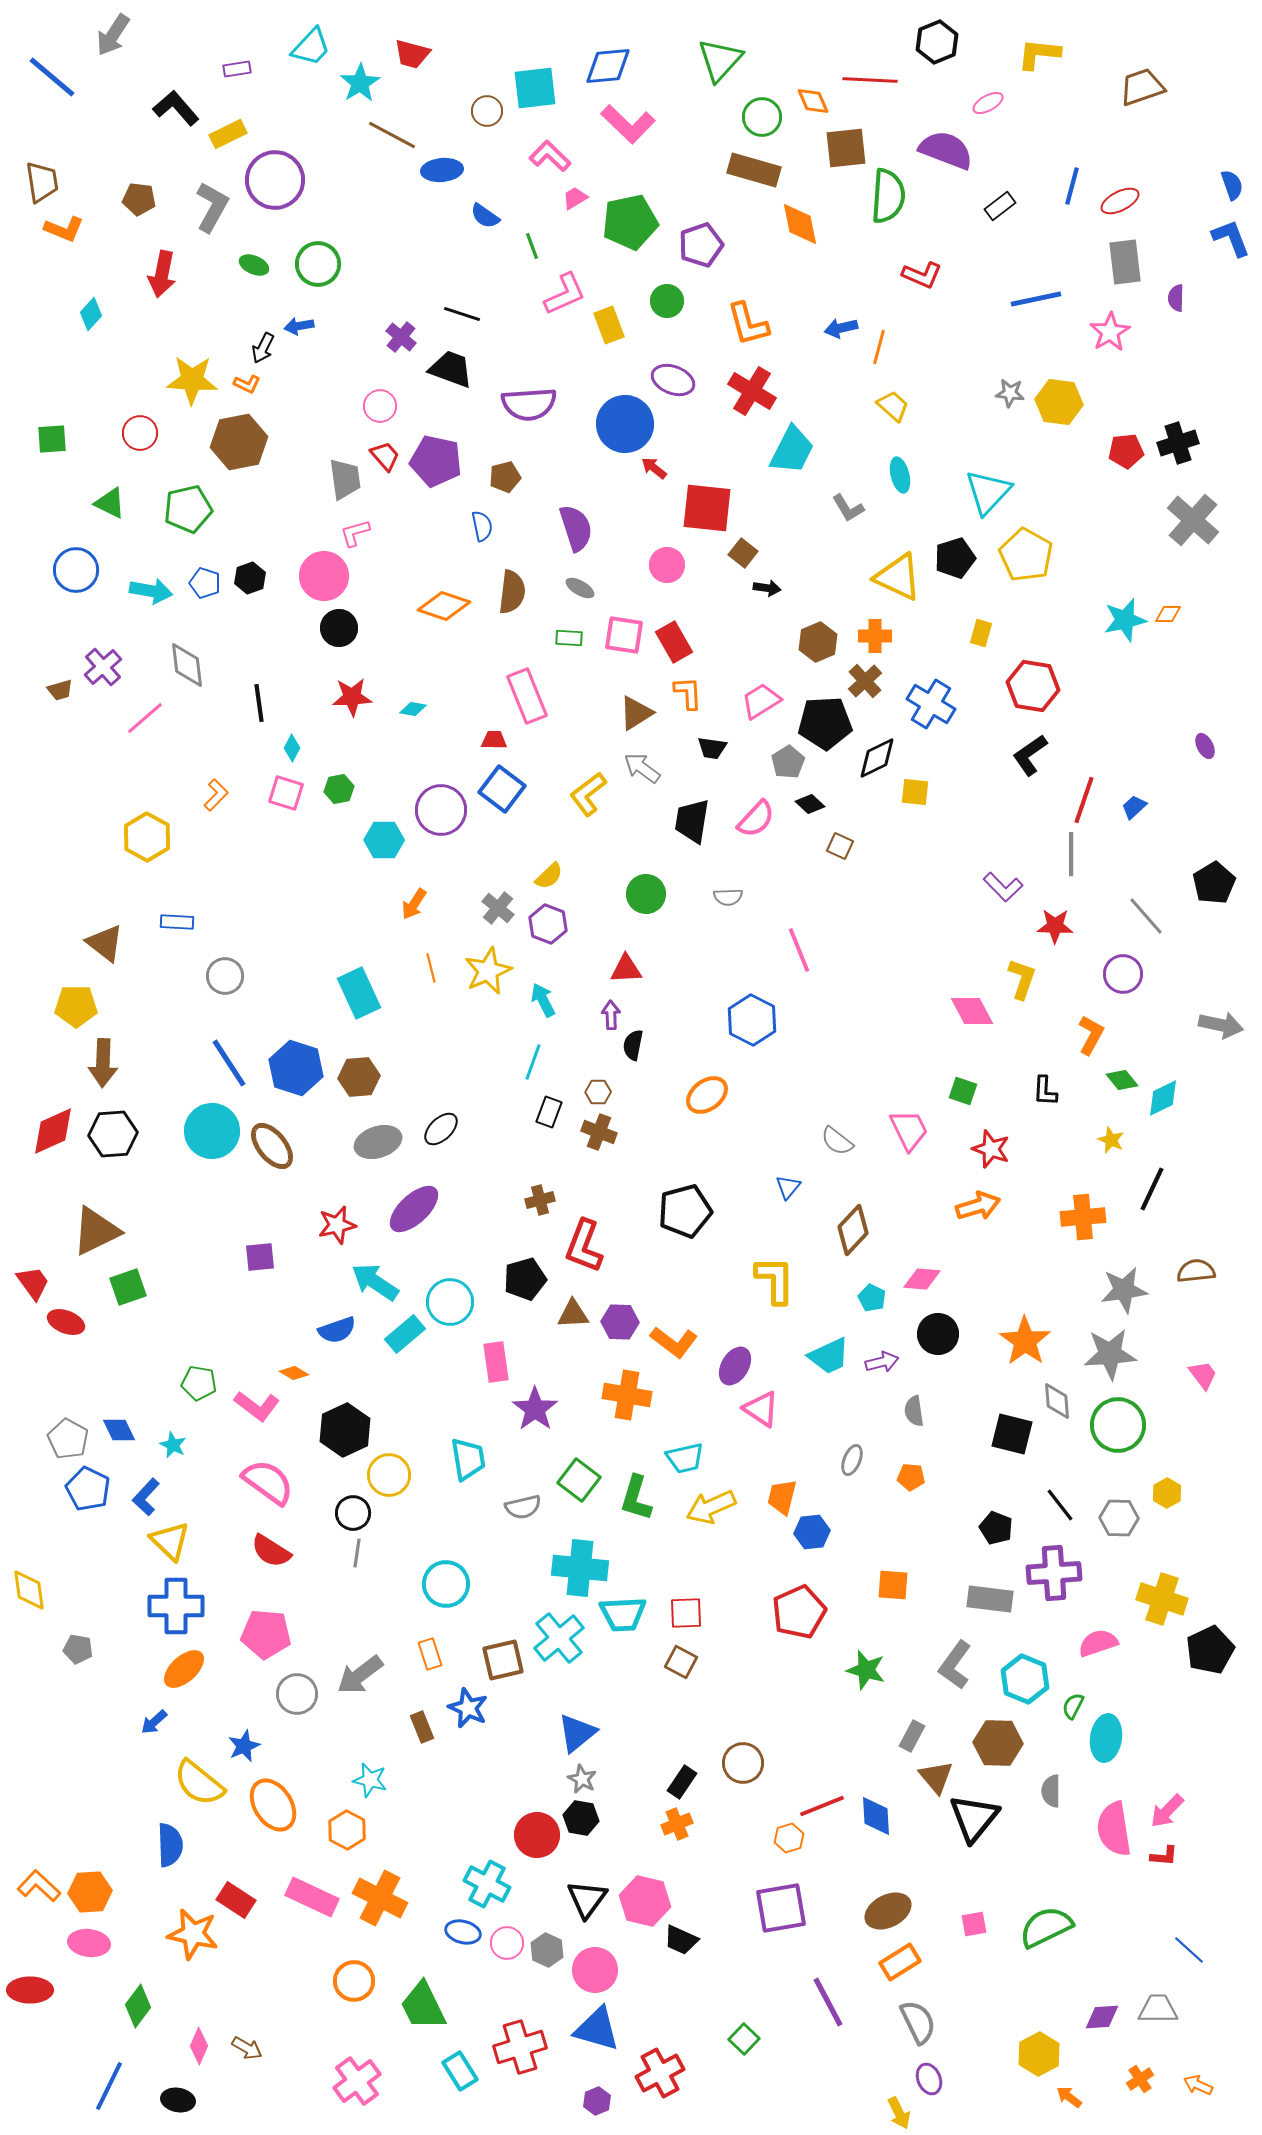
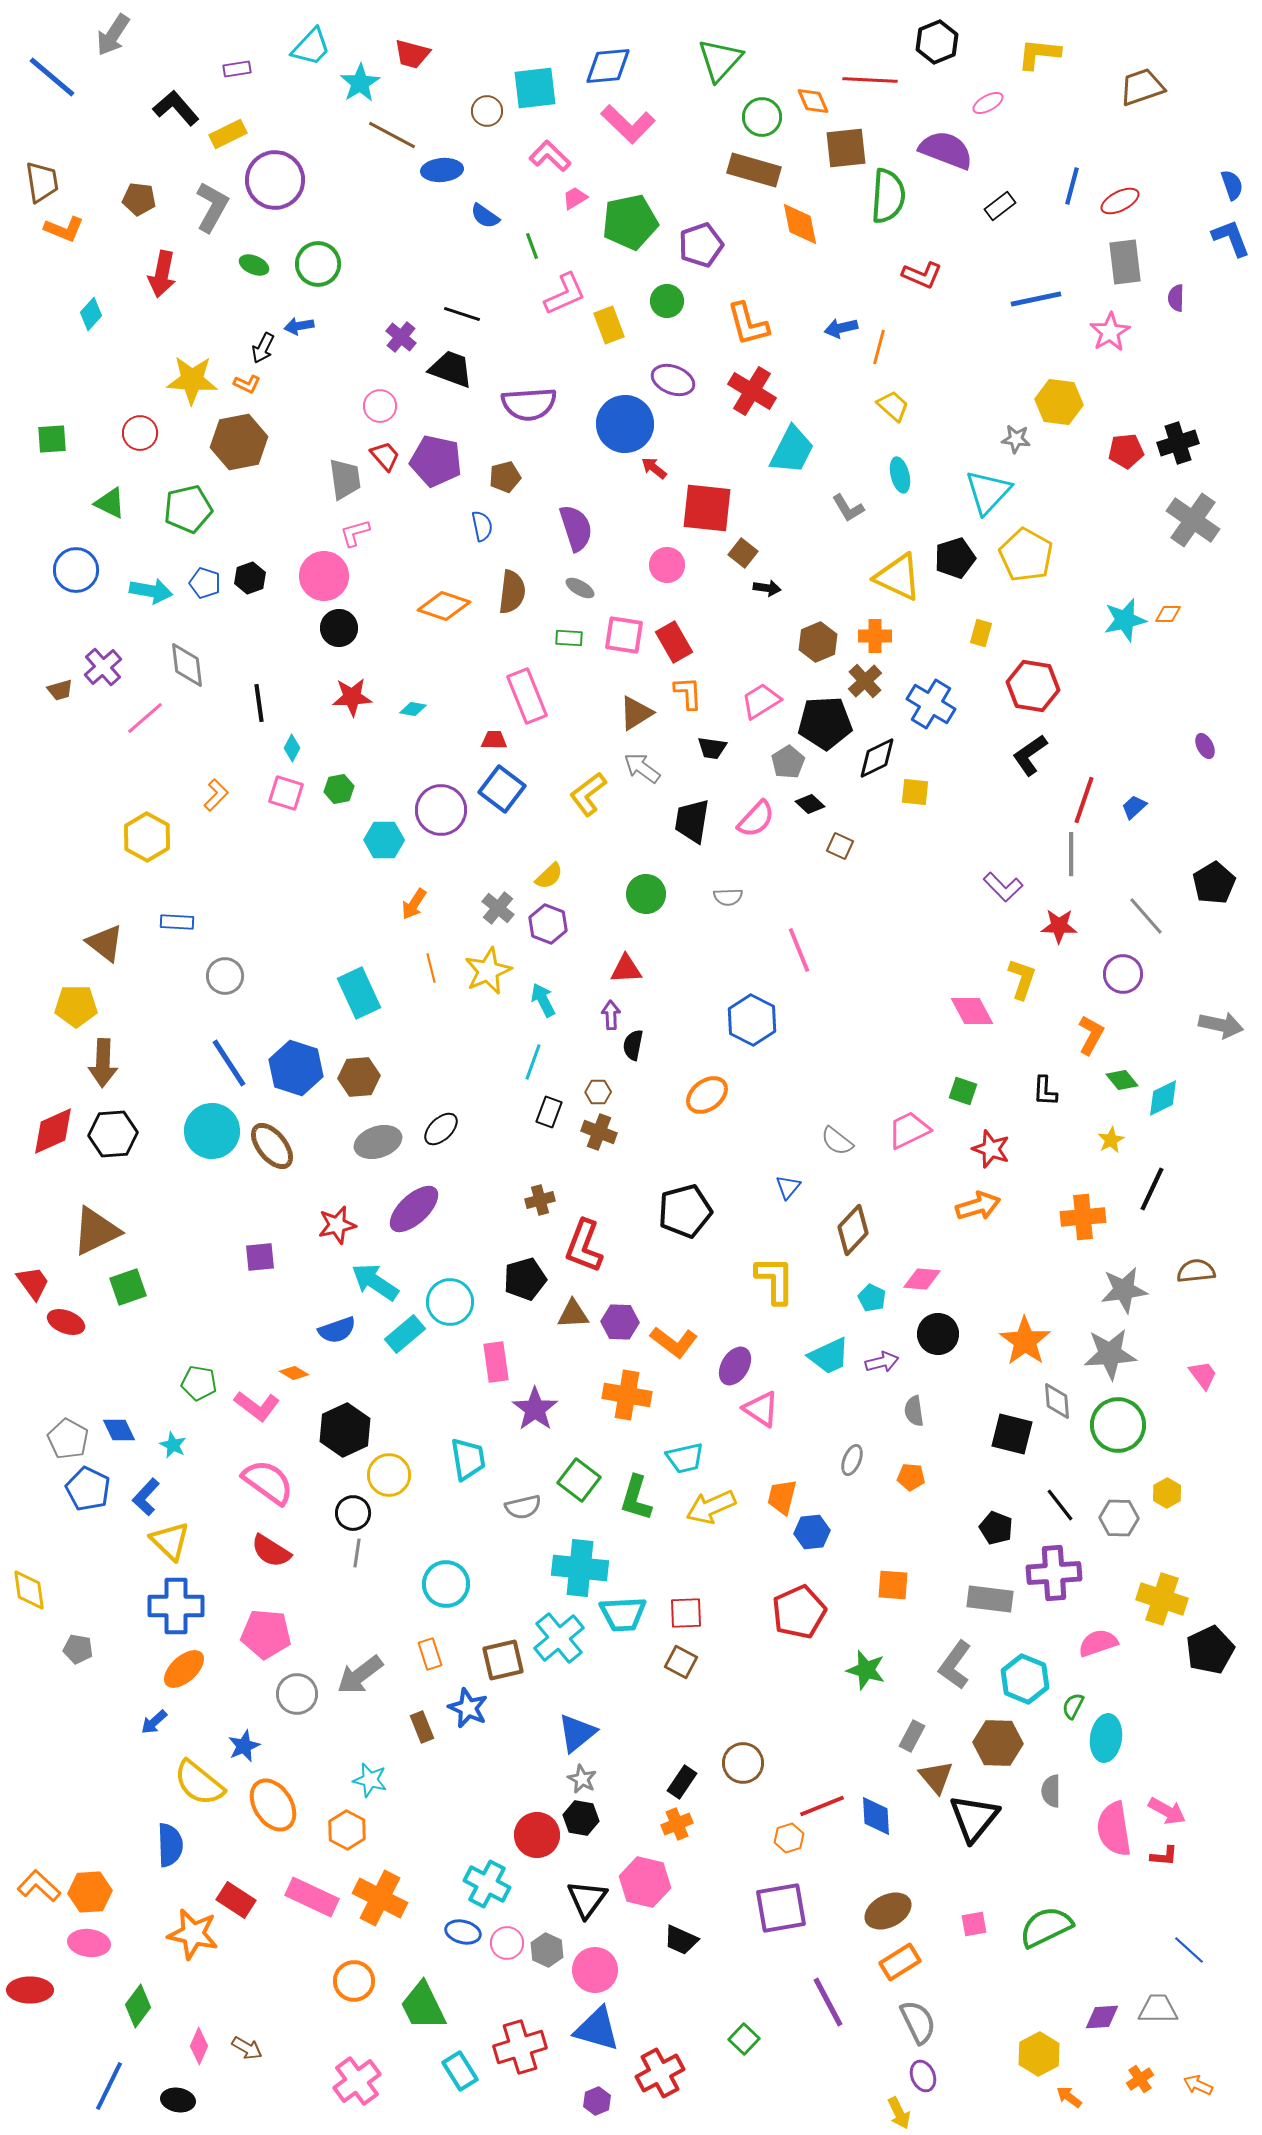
gray star at (1010, 393): moved 6 px right, 46 px down
gray cross at (1193, 520): rotated 6 degrees counterclockwise
red star at (1055, 926): moved 4 px right
pink trapezoid at (909, 1130): rotated 90 degrees counterclockwise
yellow star at (1111, 1140): rotated 20 degrees clockwise
pink arrow at (1167, 1811): rotated 105 degrees counterclockwise
pink hexagon at (645, 1901): moved 19 px up
purple ellipse at (929, 2079): moved 6 px left, 3 px up
